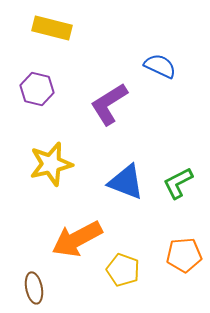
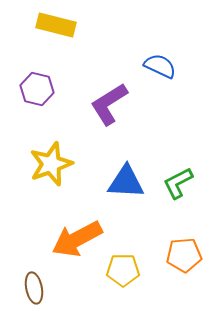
yellow rectangle: moved 4 px right, 3 px up
yellow star: rotated 6 degrees counterclockwise
blue triangle: rotated 18 degrees counterclockwise
yellow pentagon: rotated 20 degrees counterclockwise
